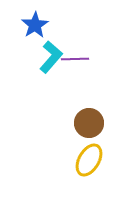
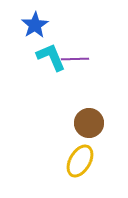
cyan L-shape: rotated 64 degrees counterclockwise
yellow ellipse: moved 9 px left, 1 px down
